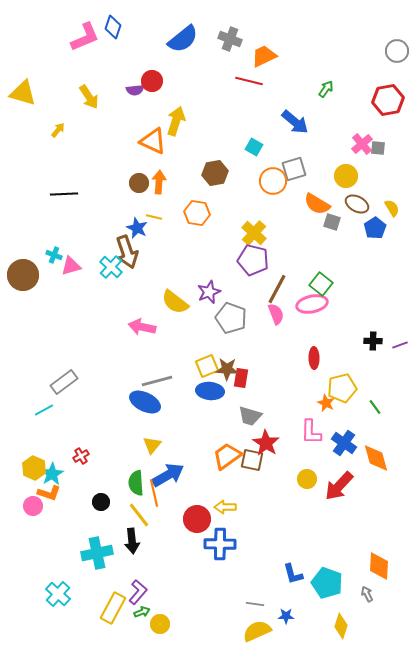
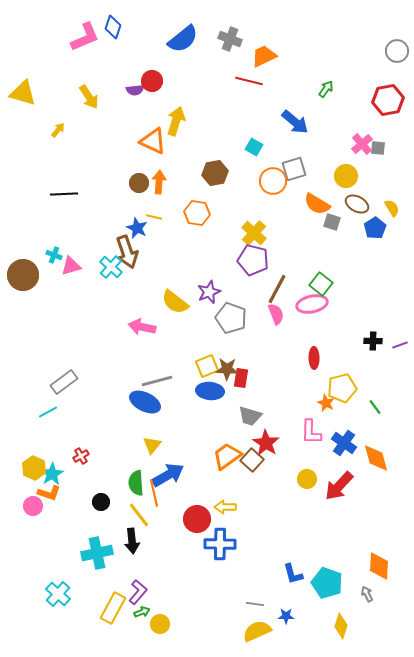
cyan line at (44, 410): moved 4 px right, 2 px down
brown square at (252, 460): rotated 30 degrees clockwise
